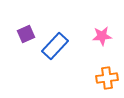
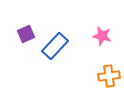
pink star: rotated 18 degrees clockwise
orange cross: moved 2 px right, 2 px up
